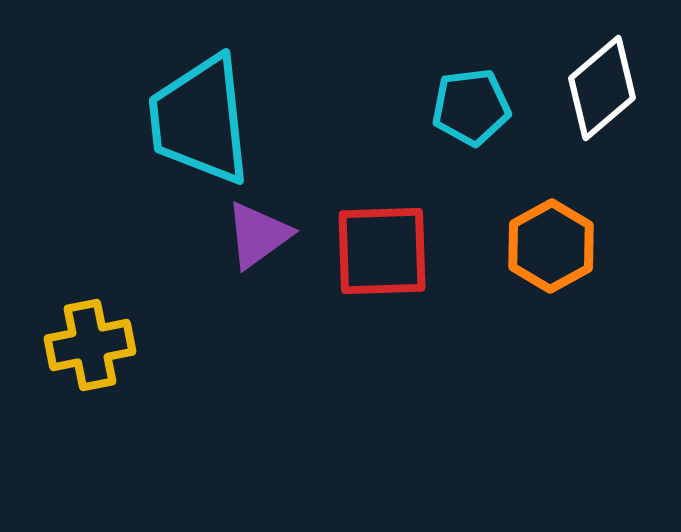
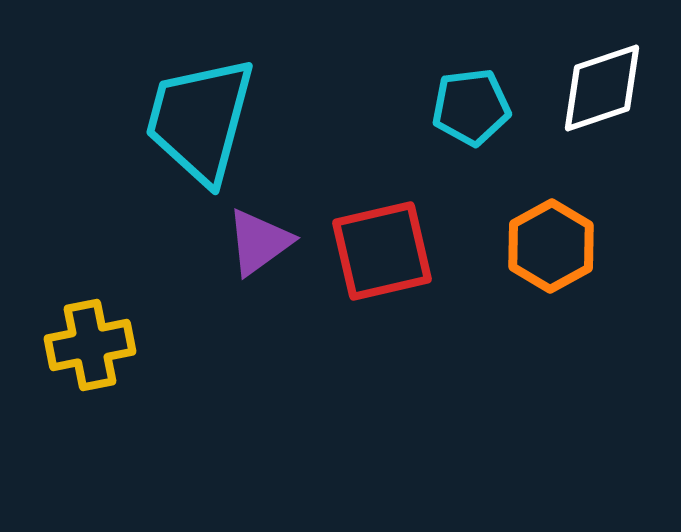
white diamond: rotated 22 degrees clockwise
cyan trapezoid: rotated 21 degrees clockwise
purple triangle: moved 1 px right, 7 px down
red square: rotated 11 degrees counterclockwise
